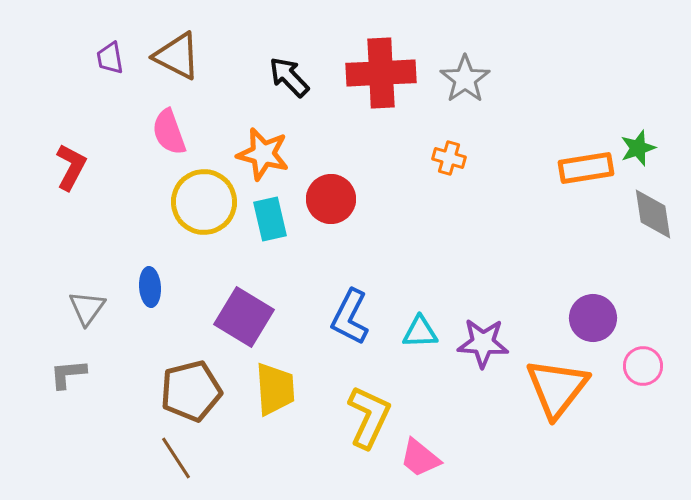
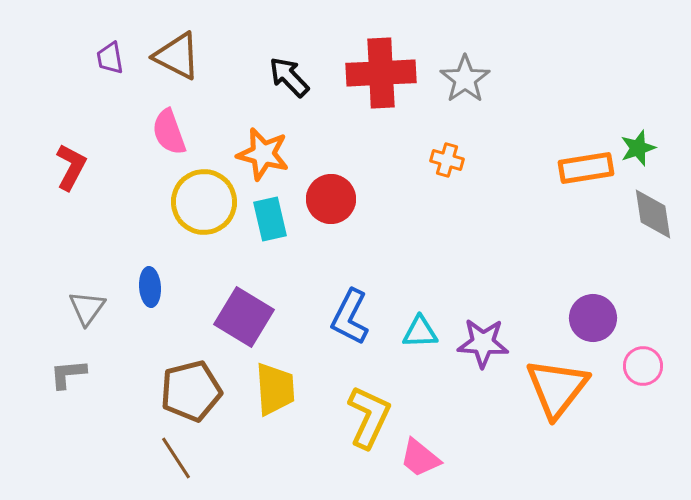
orange cross: moved 2 px left, 2 px down
